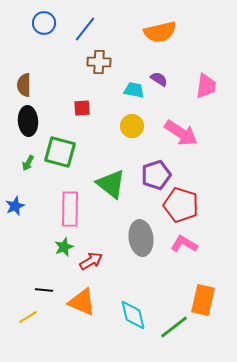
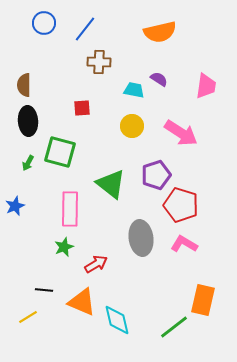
red arrow: moved 5 px right, 3 px down
cyan diamond: moved 16 px left, 5 px down
